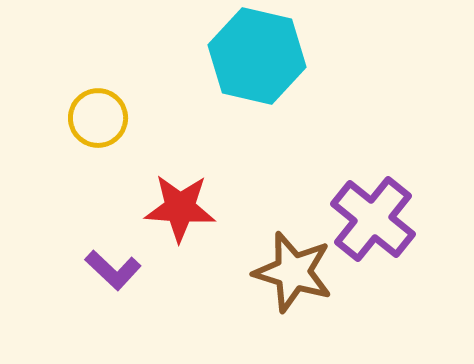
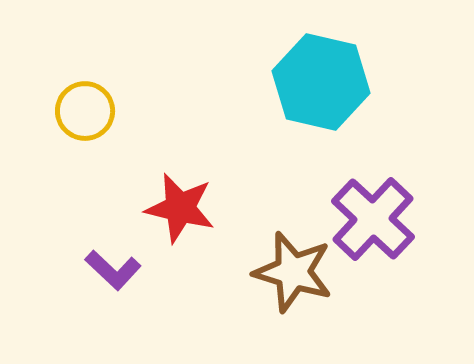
cyan hexagon: moved 64 px right, 26 px down
yellow circle: moved 13 px left, 7 px up
red star: rotated 10 degrees clockwise
purple cross: rotated 4 degrees clockwise
